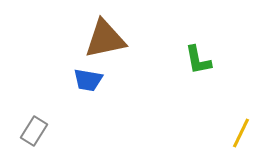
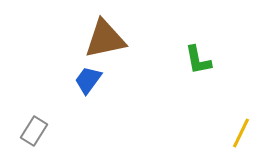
blue trapezoid: rotated 116 degrees clockwise
